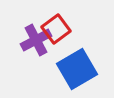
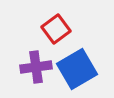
purple cross: moved 27 px down; rotated 20 degrees clockwise
